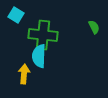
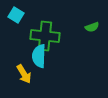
green semicircle: moved 2 px left; rotated 96 degrees clockwise
green cross: moved 2 px right, 1 px down
yellow arrow: rotated 144 degrees clockwise
